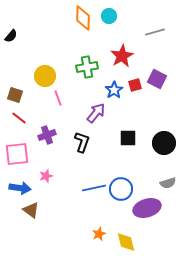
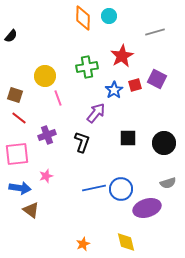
orange star: moved 16 px left, 10 px down
